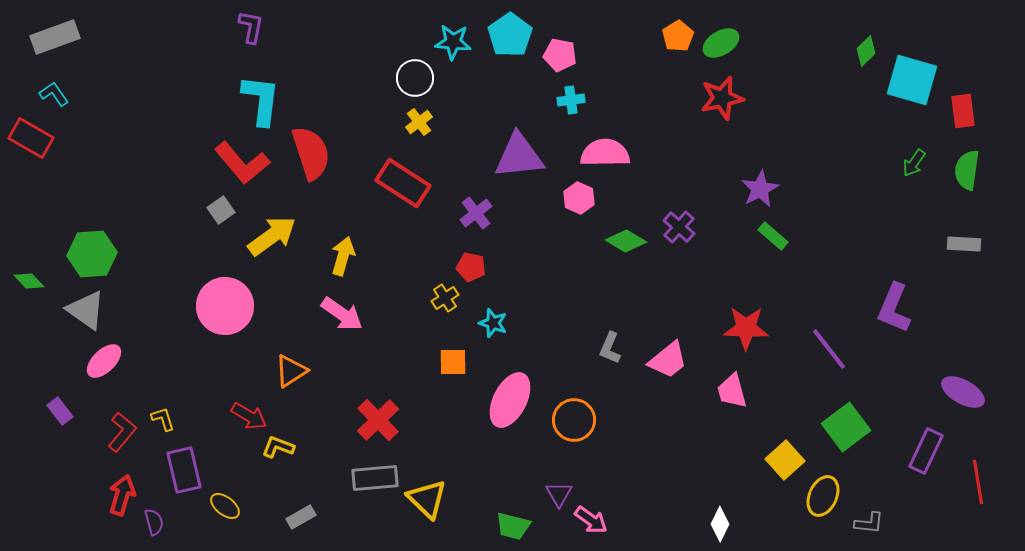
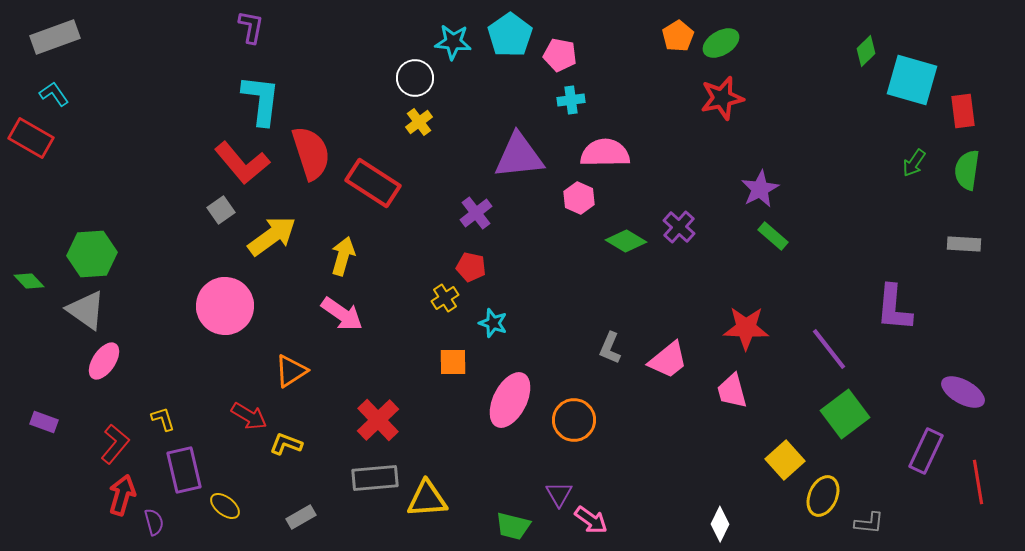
red rectangle at (403, 183): moved 30 px left
purple L-shape at (894, 308): rotated 18 degrees counterclockwise
pink ellipse at (104, 361): rotated 12 degrees counterclockwise
purple rectangle at (60, 411): moved 16 px left, 11 px down; rotated 32 degrees counterclockwise
green square at (846, 427): moved 1 px left, 13 px up
red L-shape at (122, 432): moved 7 px left, 12 px down
yellow L-shape at (278, 447): moved 8 px right, 3 px up
yellow triangle at (427, 499): rotated 48 degrees counterclockwise
